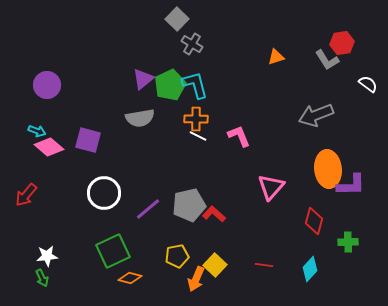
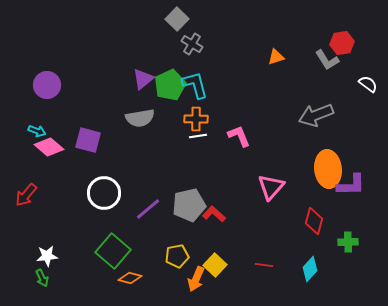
white line: rotated 36 degrees counterclockwise
green square: rotated 24 degrees counterclockwise
